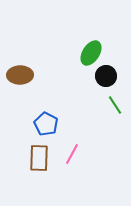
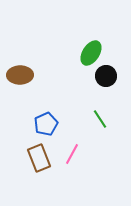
green line: moved 15 px left, 14 px down
blue pentagon: rotated 20 degrees clockwise
brown rectangle: rotated 24 degrees counterclockwise
